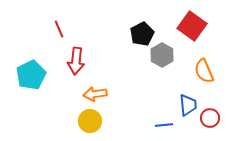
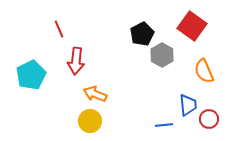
orange arrow: rotated 30 degrees clockwise
red circle: moved 1 px left, 1 px down
